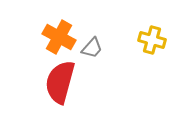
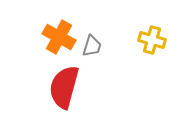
gray trapezoid: moved 2 px up; rotated 25 degrees counterclockwise
red semicircle: moved 4 px right, 5 px down
